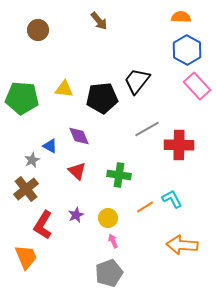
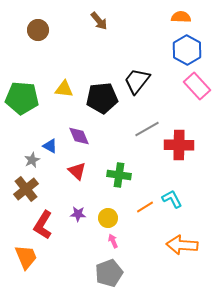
purple star: moved 2 px right, 1 px up; rotated 28 degrees clockwise
